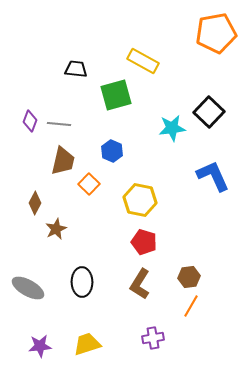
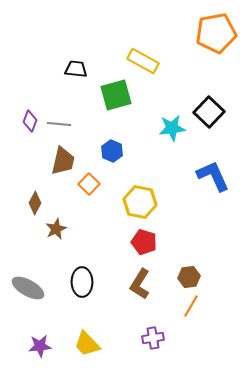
yellow hexagon: moved 2 px down
yellow trapezoid: rotated 116 degrees counterclockwise
